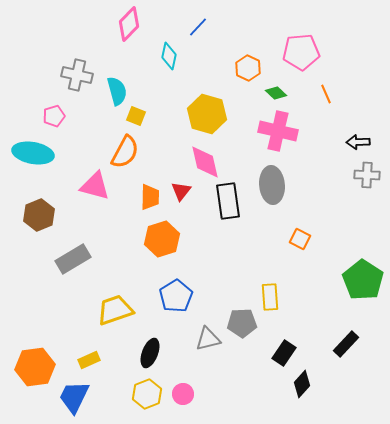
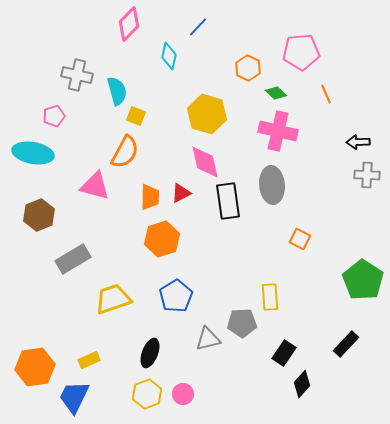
red triangle at (181, 191): moved 2 px down; rotated 25 degrees clockwise
yellow trapezoid at (115, 310): moved 2 px left, 11 px up
